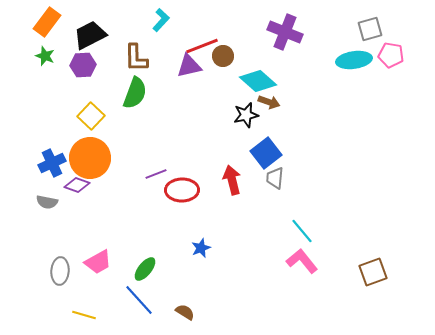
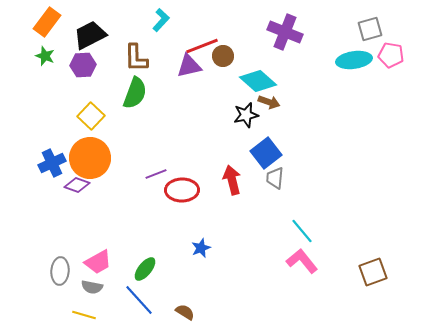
gray semicircle: moved 45 px right, 85 px down
